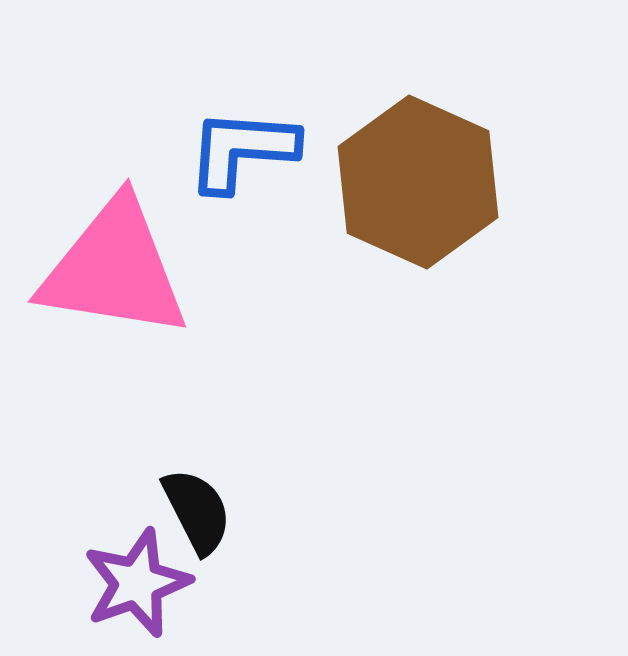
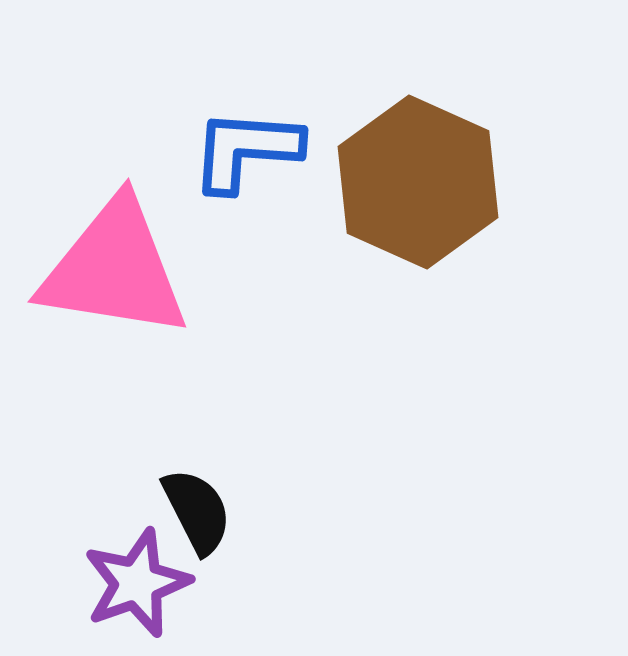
blue L-shape: moved 4 px right
